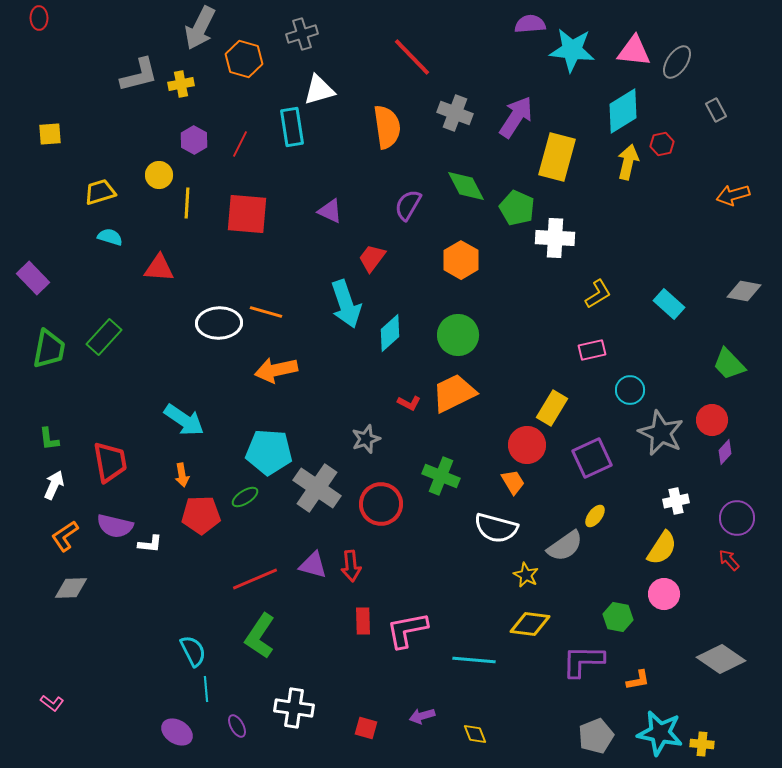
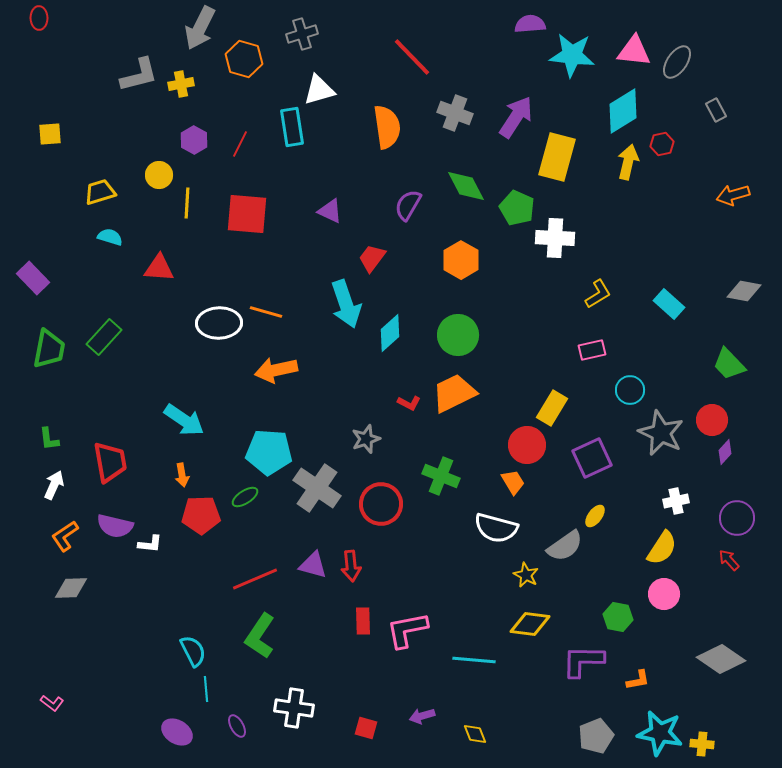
cyan star at (572, 50): moved 5 px down
